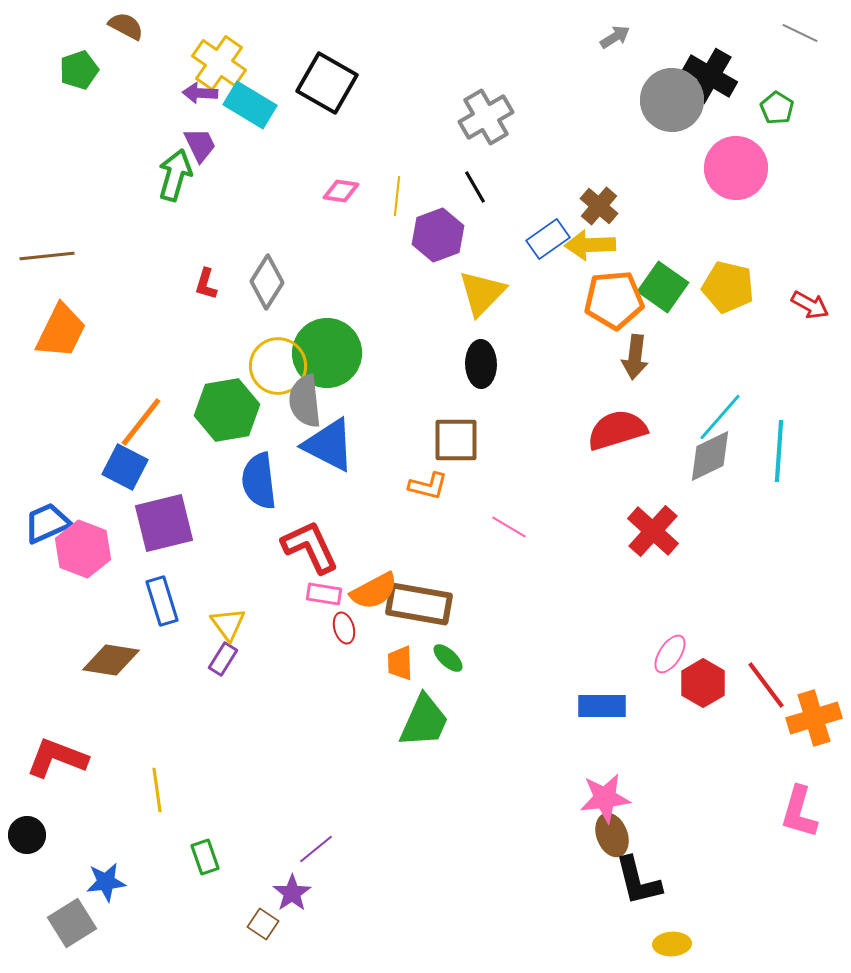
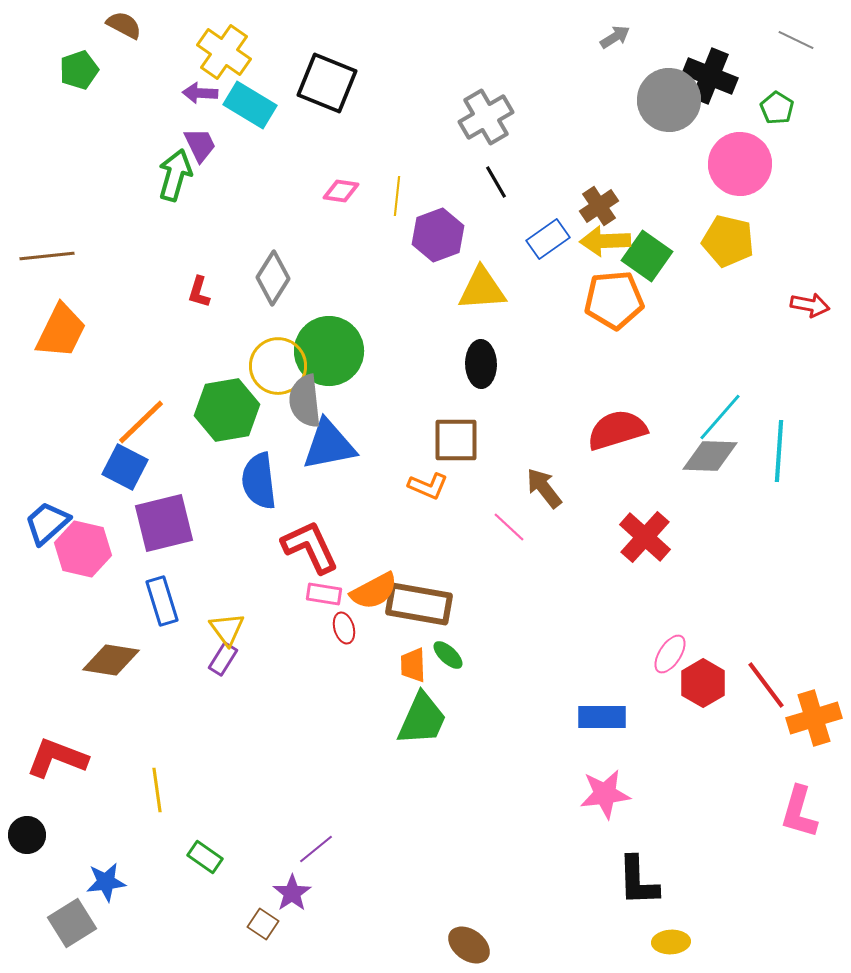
brown semicircle at (126, 26): moved 2 px left, 1 px up
gray line at (800, 33): moved 4 px left, 7 px down
yellow cross at (219, 63): moved 5 px right, 11 px up
black cross at (710, 76): rotated 8 degrees counterclockwise
black square at (327, 83): rotated 8 degrees counterclockwise
gray circle at (672, 100): moved 3 px left
pink circle at (736, 168): moved 4 px right, 4 px up
black line at (475, 187): moved 21 px right, 5 px up
brown cross at (599, 206): rotated 15 degrees clockwise
yellow arrow at (590, 245): moved 15 px right, 4 px up
gray diamond at (267, 282): moved 6 px right, 4 px up
red L-shape at (206, 284): moved 7 px left, 8 px down
green square at (663, 287): moved 16 px left, 31 px up
yellow pentagon at (728, 287): moved 46 px up
yellow triangle at (482, 293): moved 4 px up; rotated 42 degrees clockwise
red arrow at (810, 305): rotated 18 degrees counterclockwise
green circle at (327, 353): moved 2 px right, 2 px up
brown arrow at (635, 357): moved 91 px left, 131 px down; rotated 135 degrees clockwise
orange line at (141, 422): rotated 8 degrees clockwise
blue triangle at (329, 445): rotated 38 degrees counterclockwise
gray diamond at (710, 456): rotated 28 degrees clockwise
orange L-shape at (428, 486): rotated 9 degrees clockwise
blue trapezoid at (47, 523): rotated 18 degrees counterclockwise
pink line at (509, 527): rotated 12 degrees clockwise
red cross at (653, 531): moved 8 px left, 6 px down
pink hexagon at (83, 549): rotated 8 degrees counterclockwise
yellow triangle at (228, 624): moved 1 px left, 5 px down
green ellipse at (448, 658): moved 3 px up
orange trapezoid at (400, 663): moved 13 px right, 2 px down
blue rectangle at (602, 706): moved 11 px down
green trapezoid at (424, 721): moved 2 px left, 2 px up
pink star at (605, 798): moved 4 px up
brown ellipse at (612, 835): moved 143 px left, 110 px down; rotated 33 degrees counterclockwise
green rectangle at (205, 857): rotated 36 degrees counterclockwise
black L-shape at (638, 881): rotated 12 degrees clockwise
yellow ellipse at (672, 944): moved 1 px left, 2 px up
